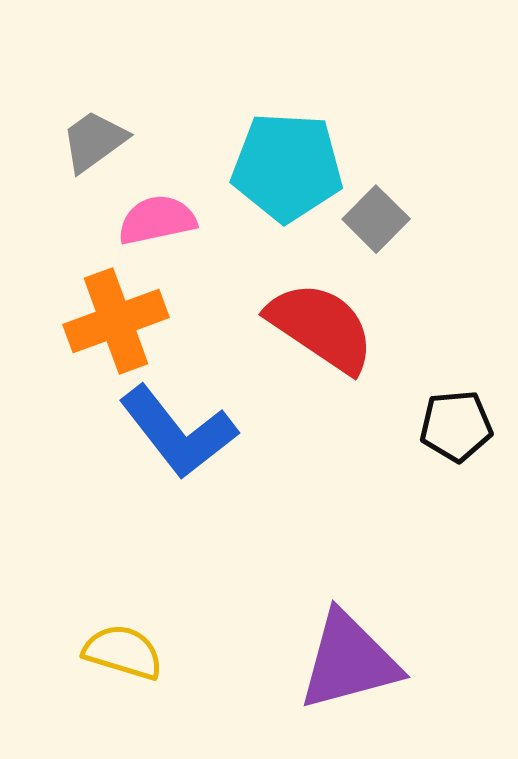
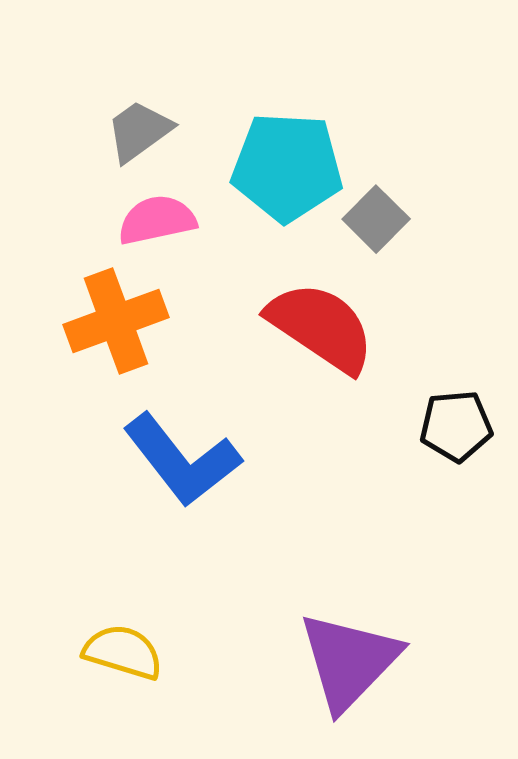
gray trapezoid: moved 45 px right, 10 px up
blue L-shape: moved 4 px right, 28 px down
purple triangle: rotated 31 degrees counterclockwise
